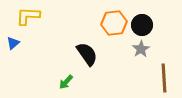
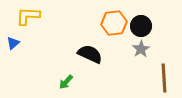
black circle: moved 1 px left, 1 px down
black semicircle: moved 3 px right; rotated 30 degrees counterclockwise
